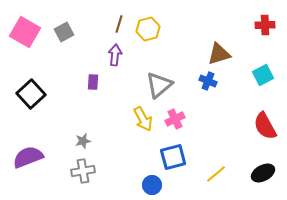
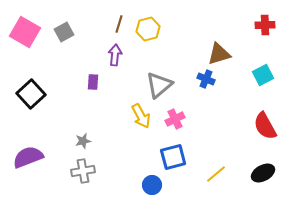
blue cross: moved 2 px left, 2 px up
yellow arrow: moved 2 px left, 3 px up
